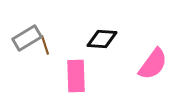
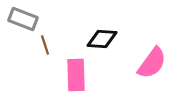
gray rectangle: moved 4 px left, 19 px up; rotated 52 degrees clockwise
pink semicircle: moved 1 px left, 1 px up
pink rectangle: moved 1 px up
